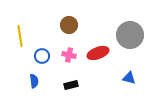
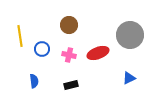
blue circle: moved 7 px up
blue triangle: rotated 40 degrees counterclockwise
